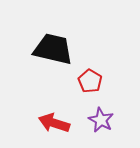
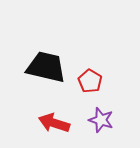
black trapezoid: moved 7 px left, 18 px down
purple star: rotated 10 degrees counterclockwise
